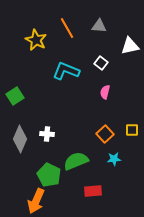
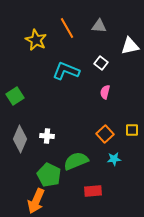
white cross: moved 2 px down
